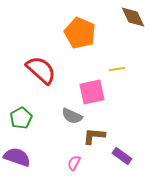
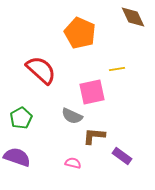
pink semicircle: moved 1 px left; rotated 77 degrees clockwise
